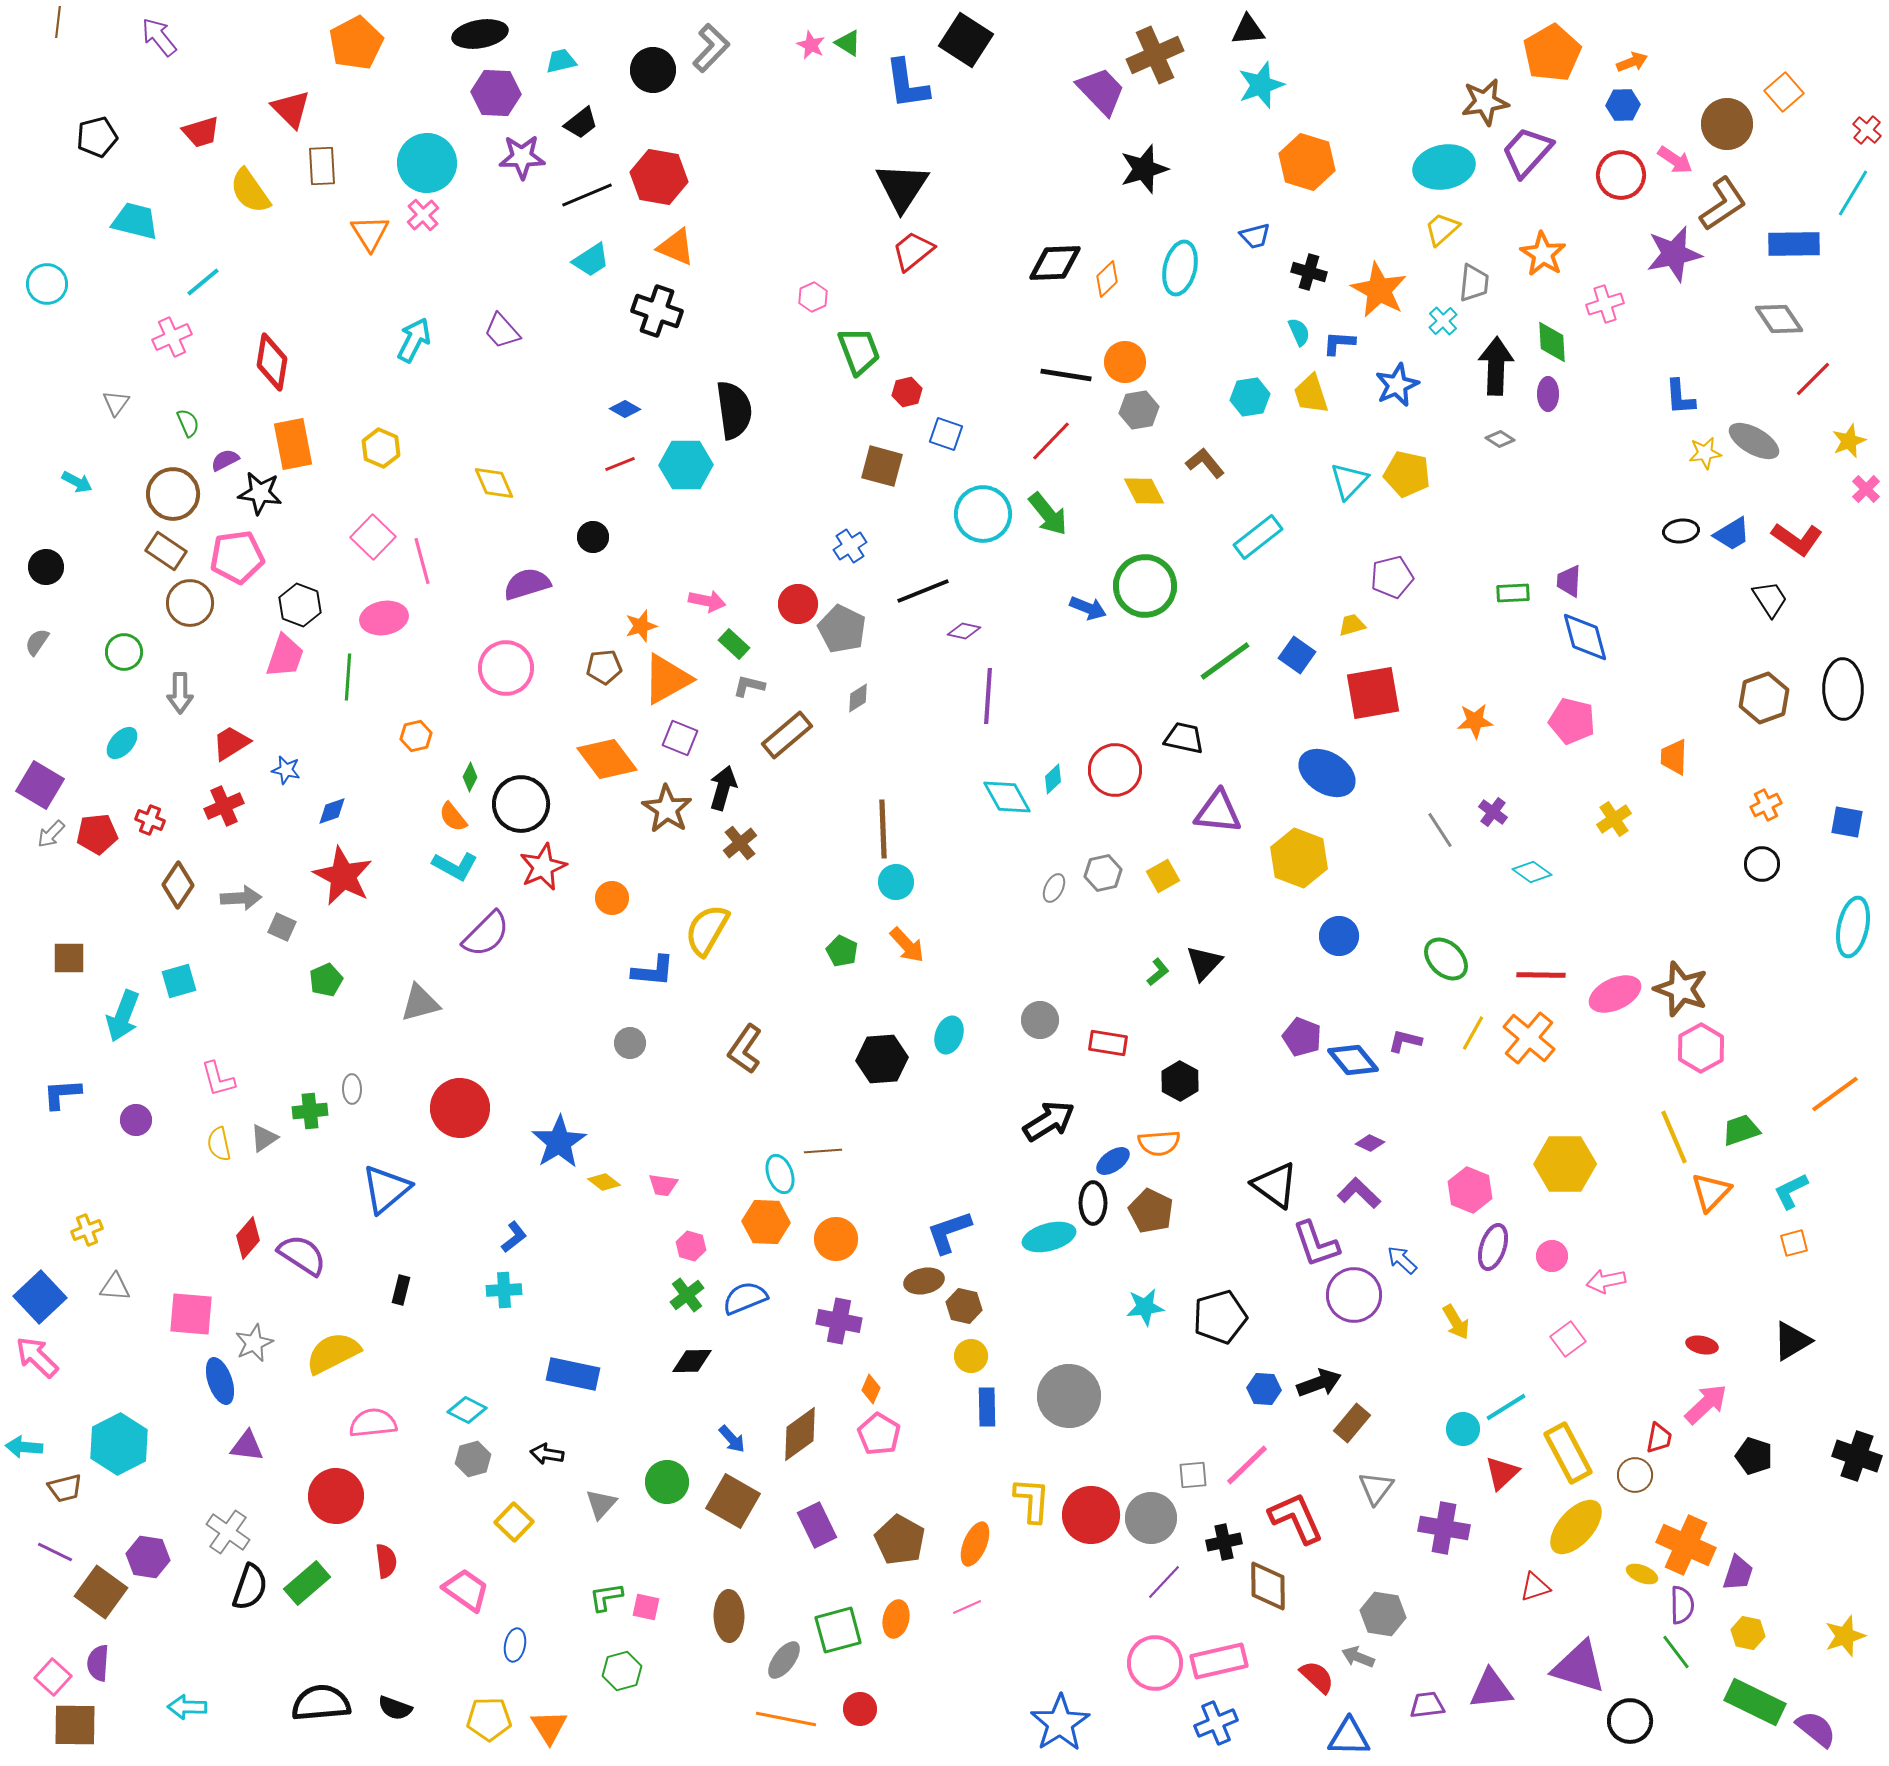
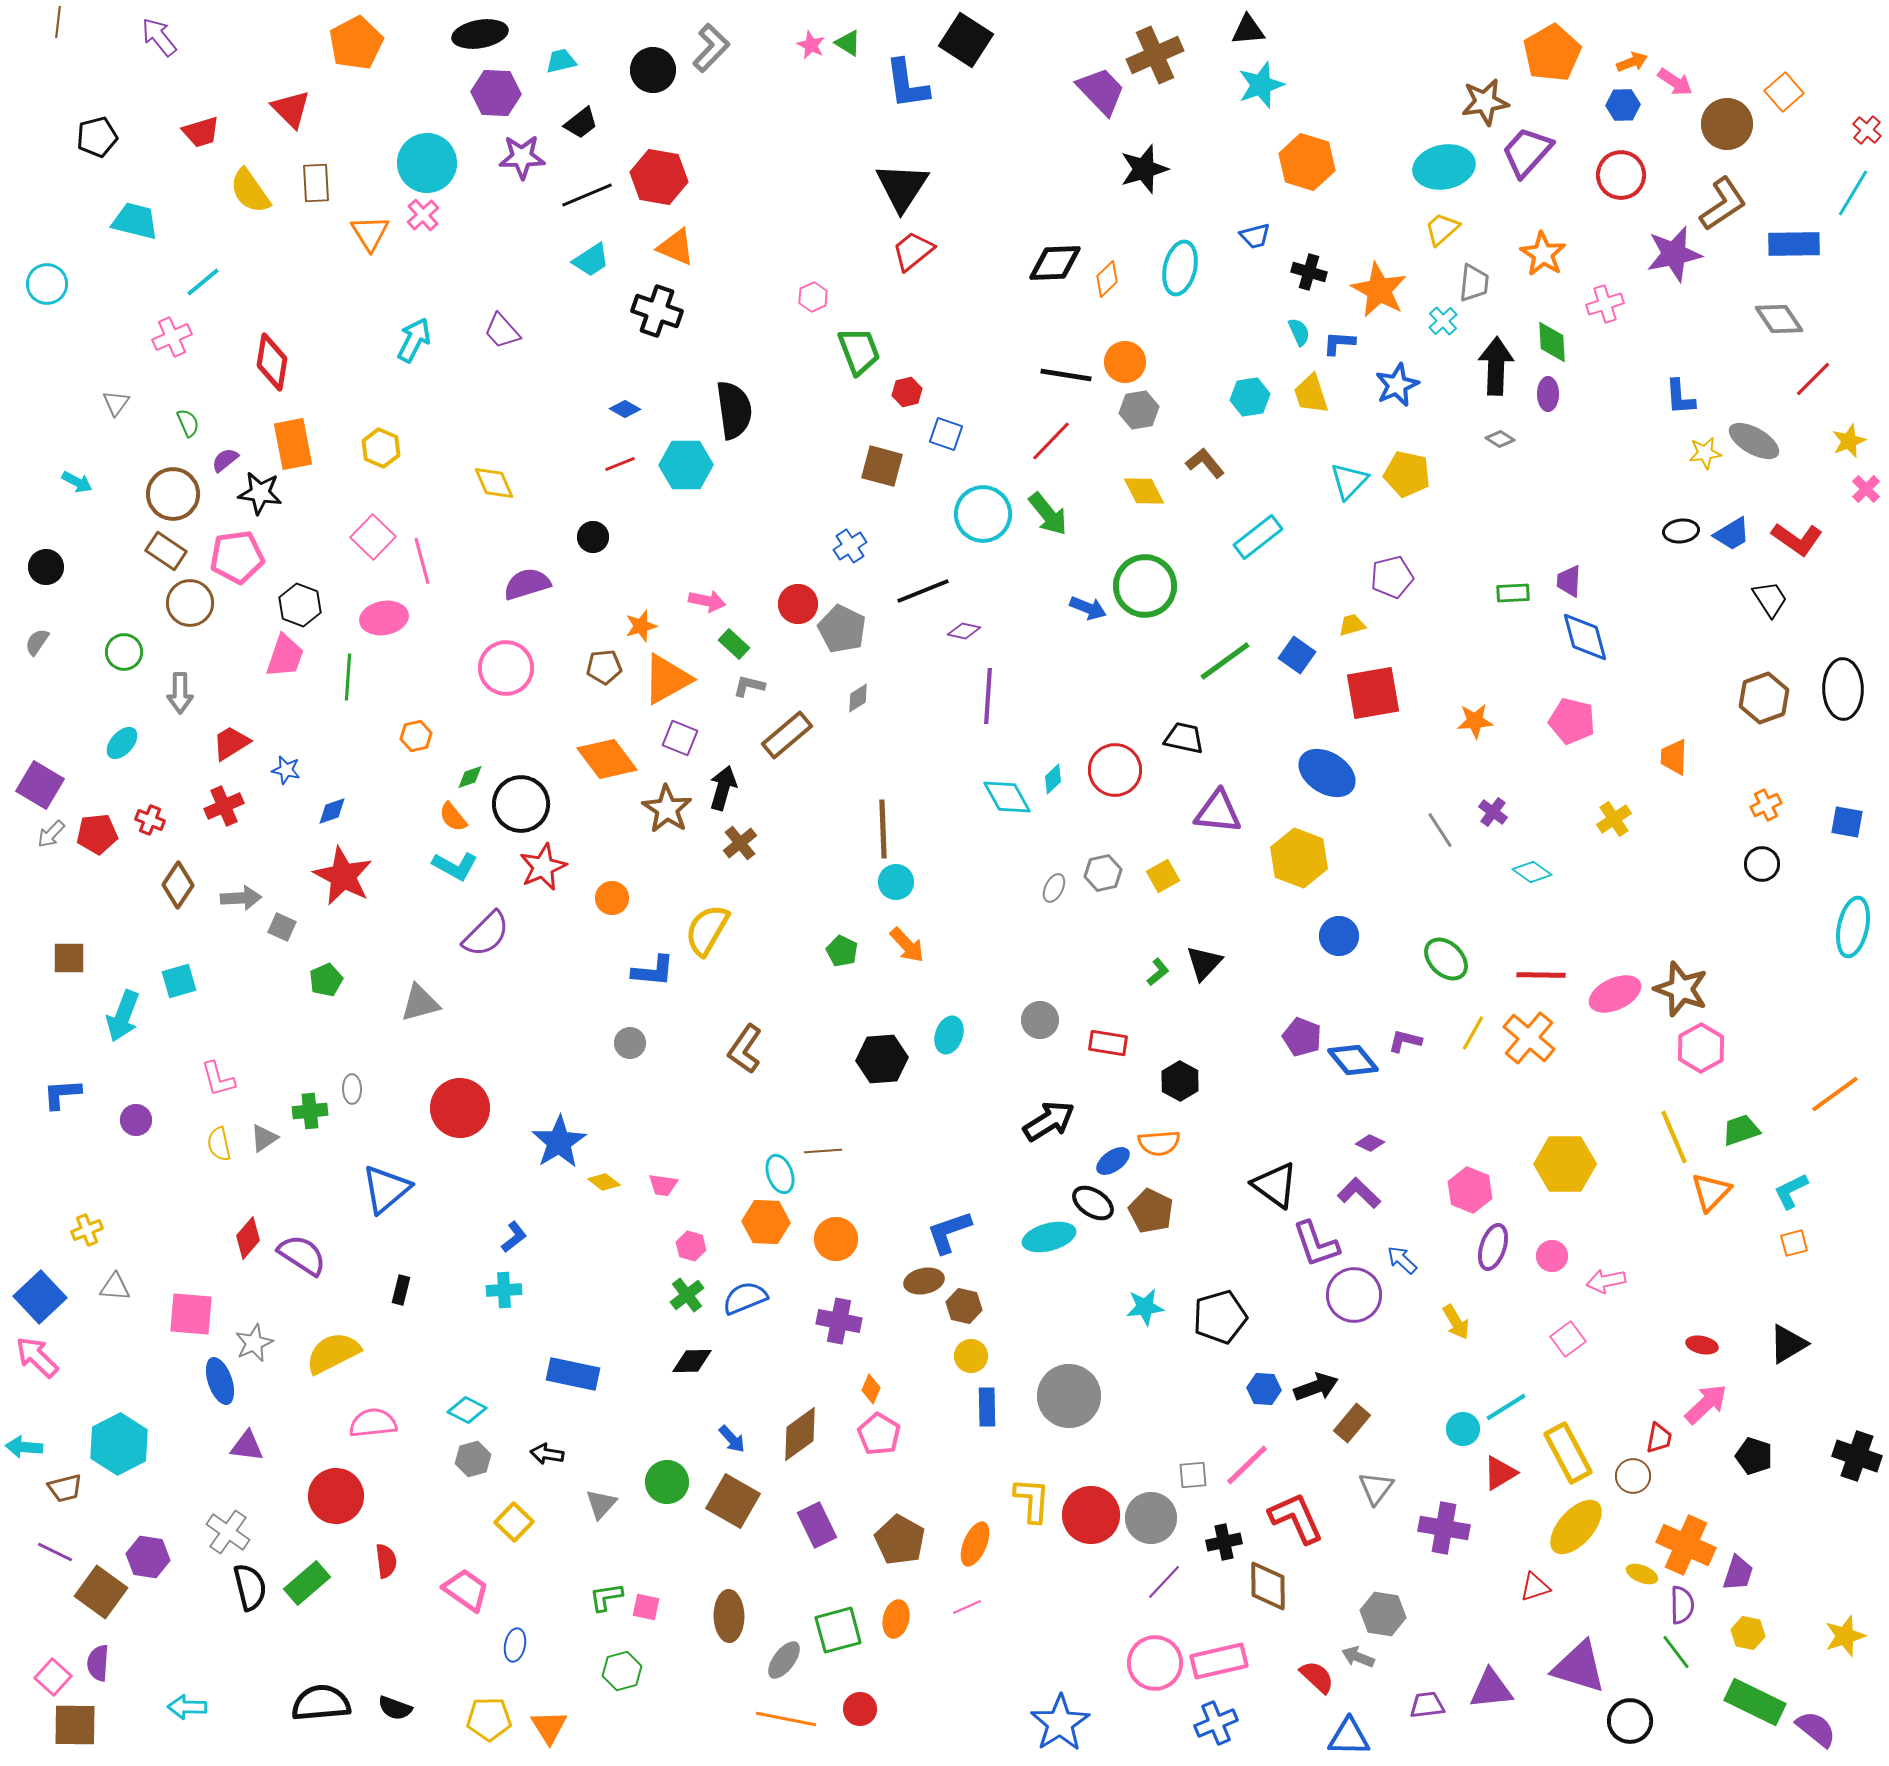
pink arrow at (1675, 160): moved 78 px up
brown rectangle at (322, 166): moved 6 px left, 17 px down
purple semicircle at (225, 460): rotated 12 degrees counterclockwise
green diamond at (470, 777): rotated 44 degrees clockwise
black ellipse at (1093, 1203): rotated 57 degrees counterclockwise
black triangle at (1792, 1341): moved 4 px left, 3 px down
black arrow at (1319, 1383): moved 3 px left, 4 px down
red triangle at (1502, 1473): moved 2 px left; rotated 12 degrees clockwise
brown circle at (1635, 1475): moved 2 px left, 1 px down
black semicircle at (250, 1587): rotated 33 degrees counterclockwise
